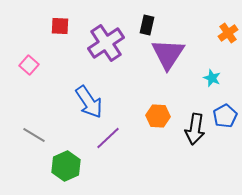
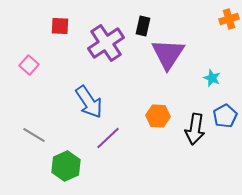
black rectangle: moved 4 px left, 1 px down
orange cross: moved 1 px right, 14 px up; rotated 18 degrees clockwise
